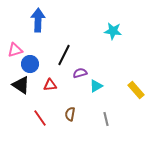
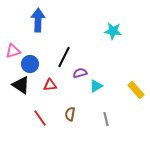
pink triangle: moved 2 px left, 1 px down
black line: moved 2 px down
